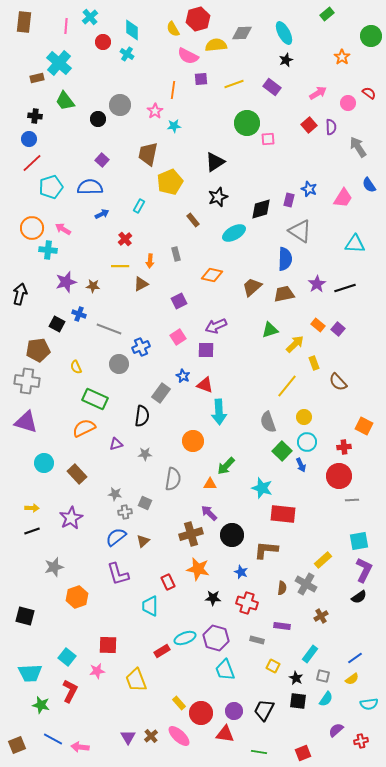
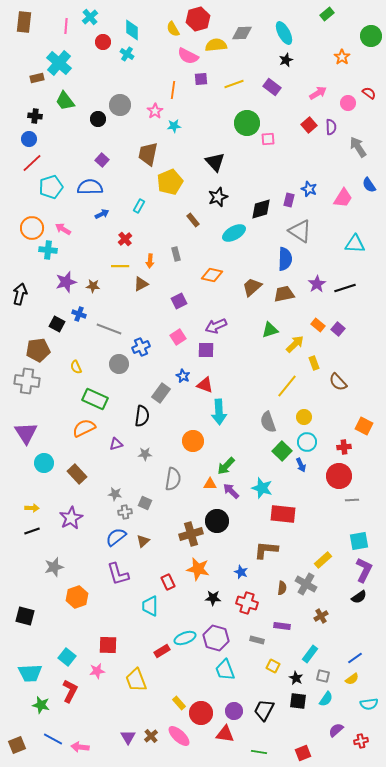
black triangle at (215, 162): rotated 40 degrees counterclockwise
purple triangle at (26, 422): moved 11 px down; rotated 40 degrees clockwise
purple arrow at (209, 513): moved 22 px right, 22 px up
black circle at (232, 535): moved 15 px left, 14 px up
